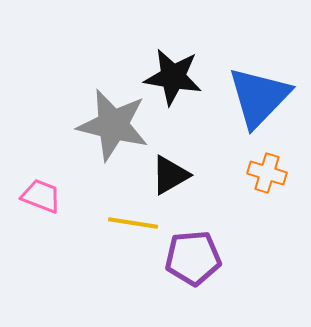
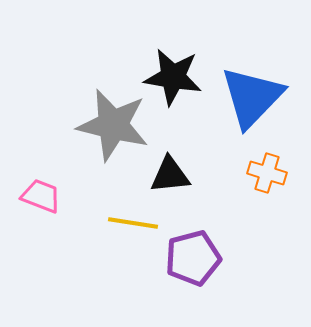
blue triangle: moved 7 px left
black triangle: rotated 24 degrees clockwise
purple pentagon: rotated 10 degrees counterclockwise
